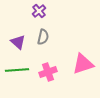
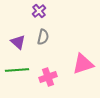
pink cross: moved 5 px down
